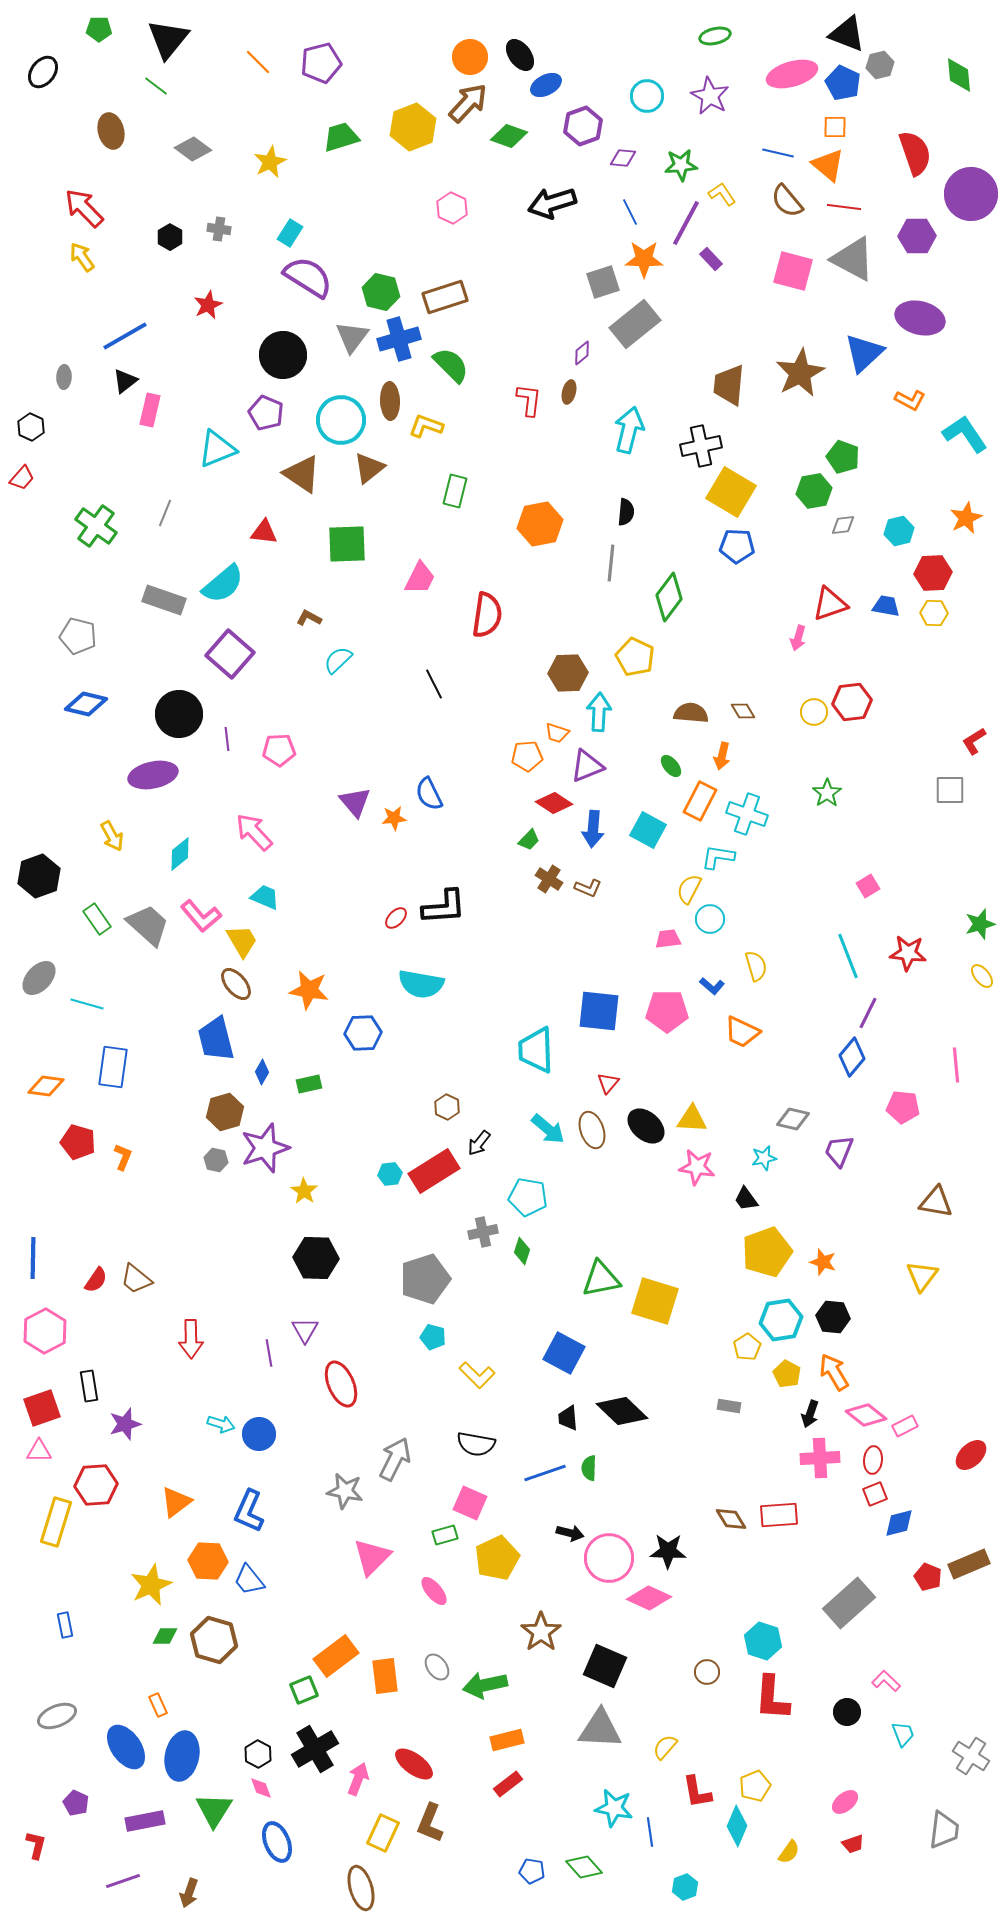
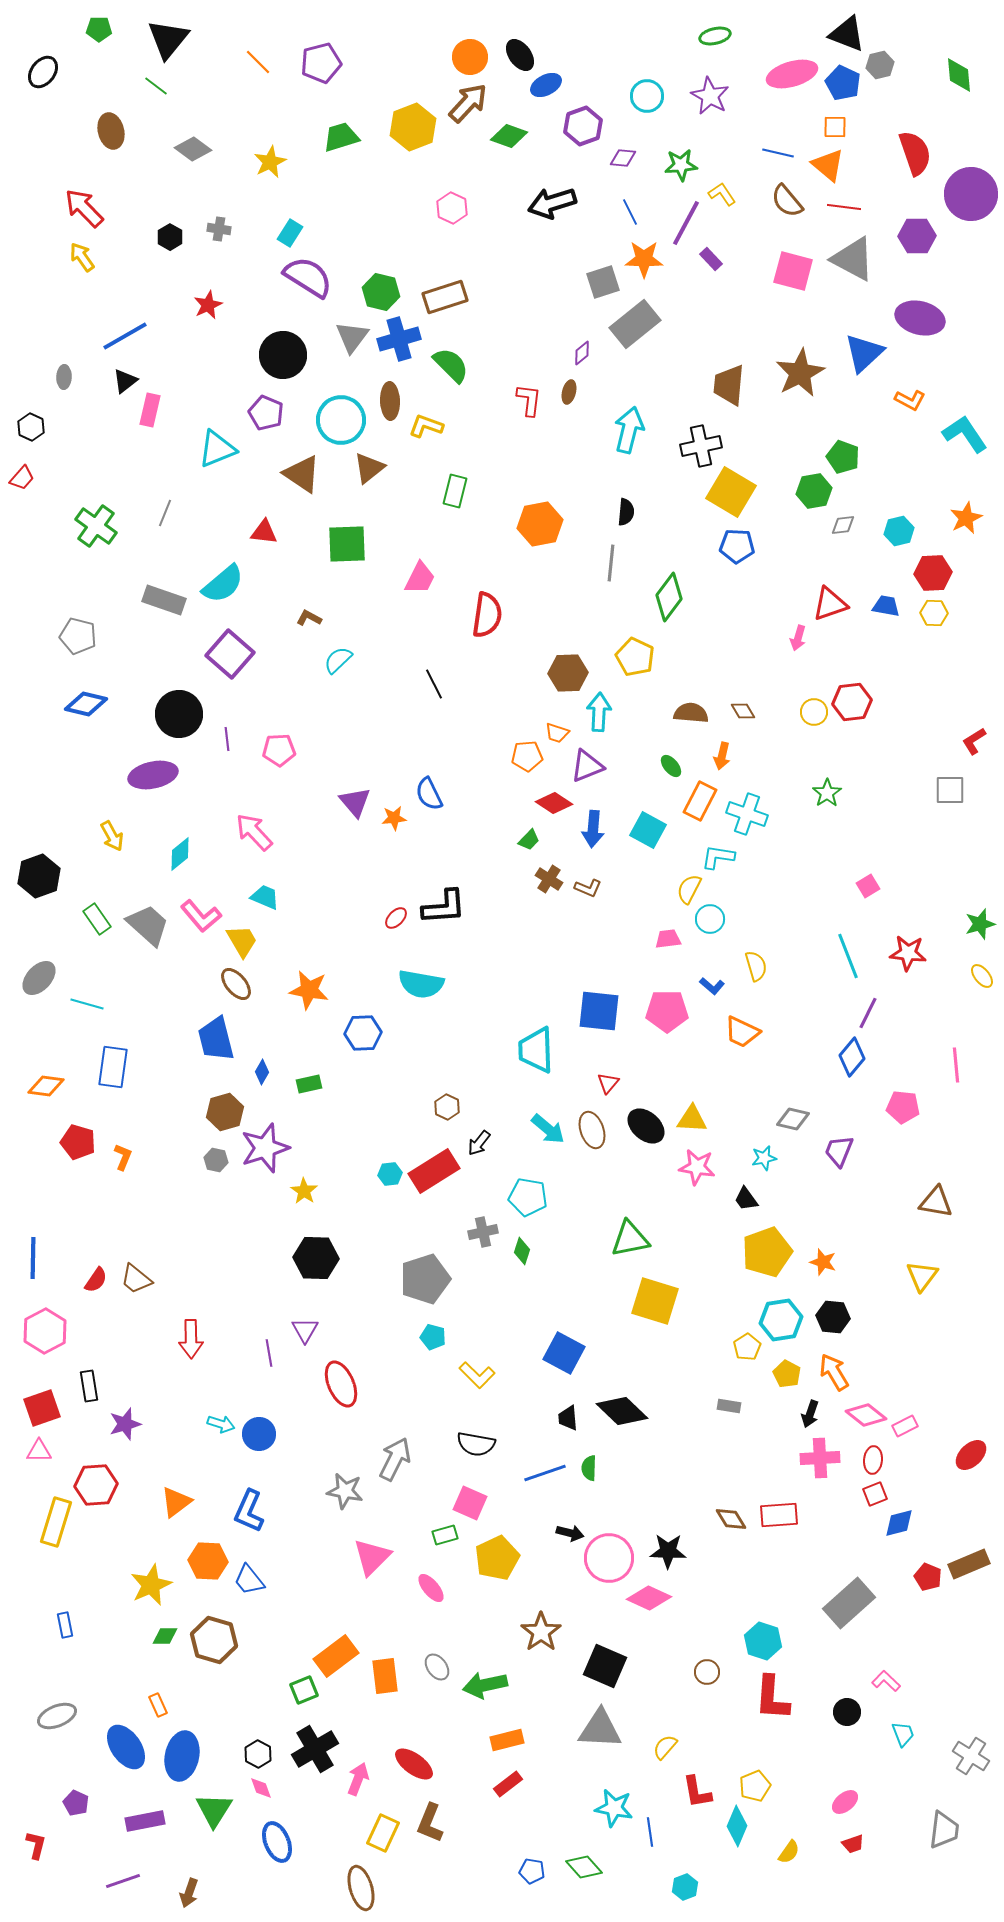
green triangle at (601, 1279): moved 29 px right, 40 px up
pink ellipse at (434, 1591): moved 3 px left, 3 px up
